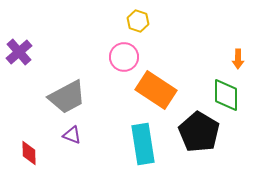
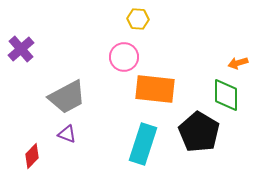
yellow hexagon: moved 2 px up; rotated 15 degrees counterclockwise
purple cross: moved 2 px right, 3 px up
orange arrow: moved 4 px down; rotated 72 degrees clockwise
orange rectangle: moved 1 px left, 1 px up; rotated 27 degrees counterclockwise
purple triangle: moved 5 px left, 1 px up
cyan rectangle: rotated 27 degrees clockwise
red diamond: moved 3 px right, 3 px down; rotated 45 degrees clockwise
